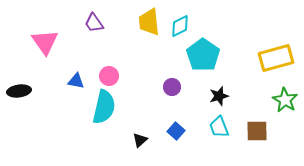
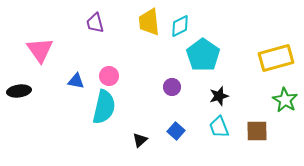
purple trapezoid: moved 1 px right; rotated 20 degrees clockwise
pink triangle: moved 5 px left, 8 px down
